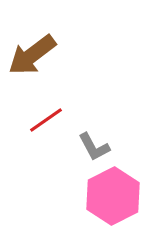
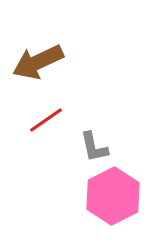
brown arrow: moved 6 px right, 7 px down; rotated 12 degrees clockwise
gray L-shape: rotated 16 degrees clockwise
